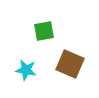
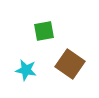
brown square: rotated 12 degrees clockwise
